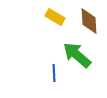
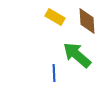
brown diamond: moved 2 px left
